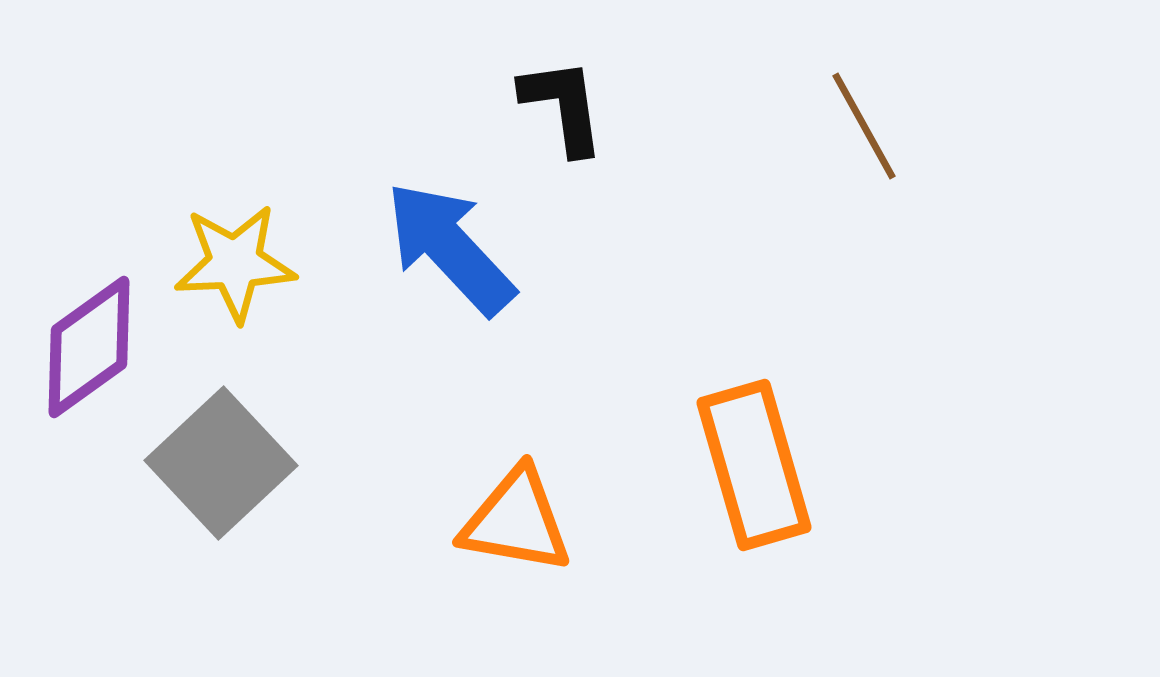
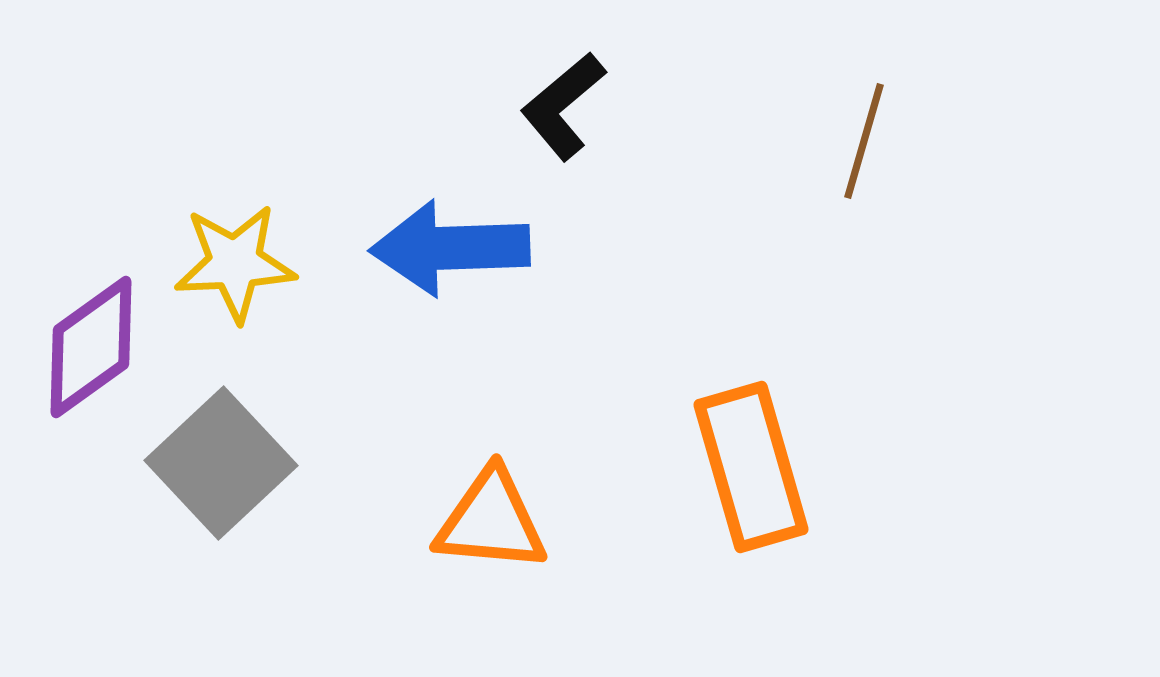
black L-shape: rotated 122 degrees counterclockwise
brown line: moved 15 px down; rotated 45 degrees clockwise
blue arrow: rotated 49 degrees counterclockwise
purple diamond: moved 2 px right
orange rectangle: moved 3 px left, 2 px down
orange triangle: moved 25 px left; rotated 5 degrees counterclockwise
